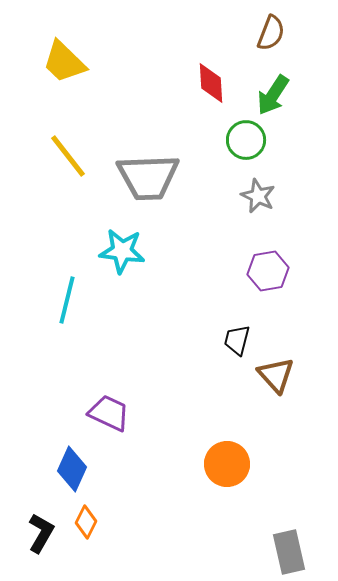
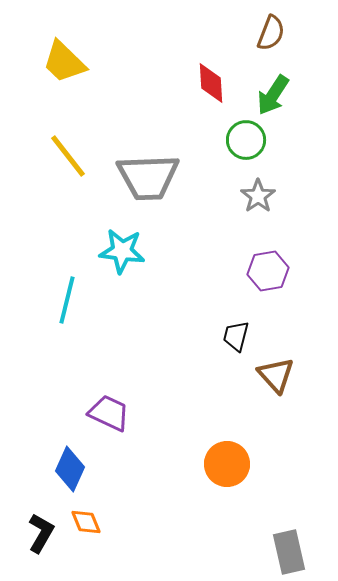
gray star: rotated 12 degrees clockwise
black trapezoid: moved 1 px left, 4 px up
blue diamond: moved 2 px left
orange diamond: rotated 48 degrees counterclockwise
